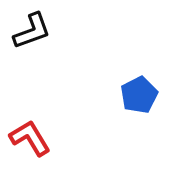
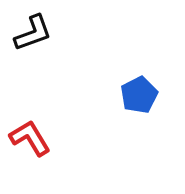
black L-shape: moved 1 px right, 2 px down
